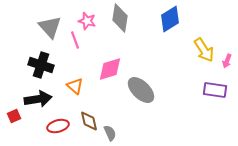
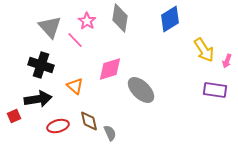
pink star: rotated 18 degrees clockwise
pink line: rotated 24 degrees counterclockwise
